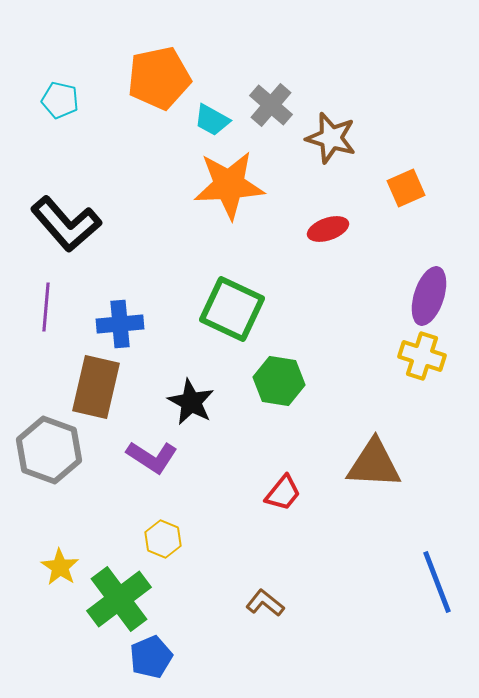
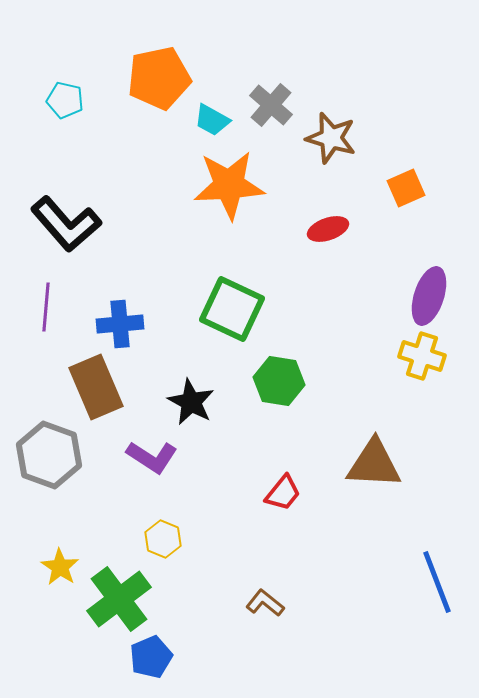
cyan pentagon: moved 5 px right
brown rectangle: rotated 36 degrees counterclockwise
gray hexagon: moved 5 px down
